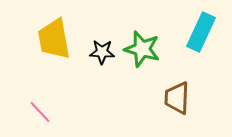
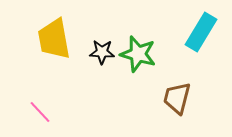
cyan rectangle: rotated 6 degrees clockwise
green star: moved 4 px left, 5 px down
brown trapezoid: rotated 12 degrees clockwise
